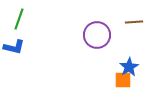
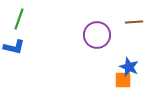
blue star: rotated 18 degrees counterclockwise
